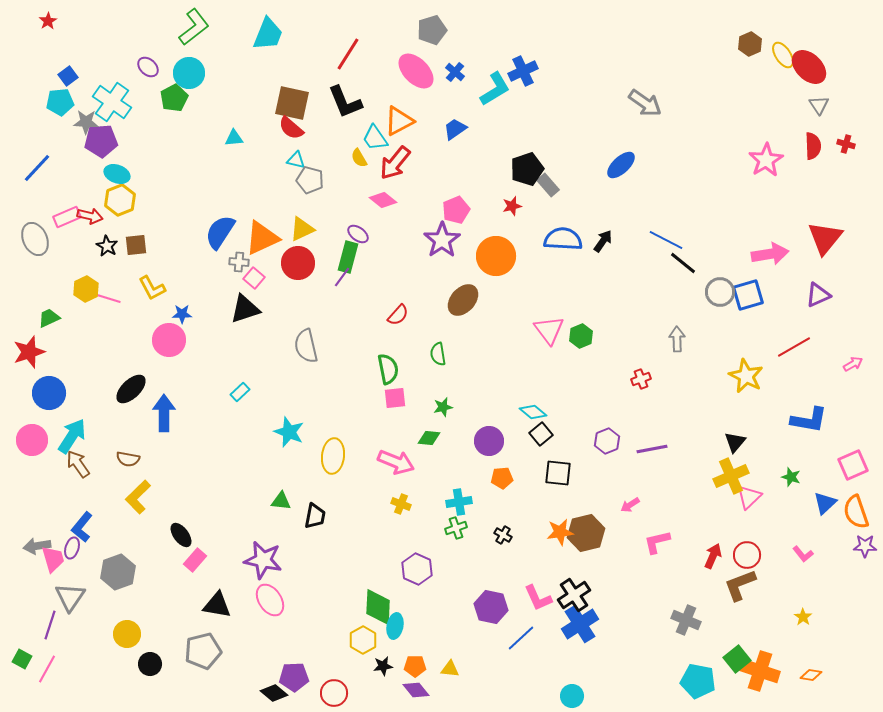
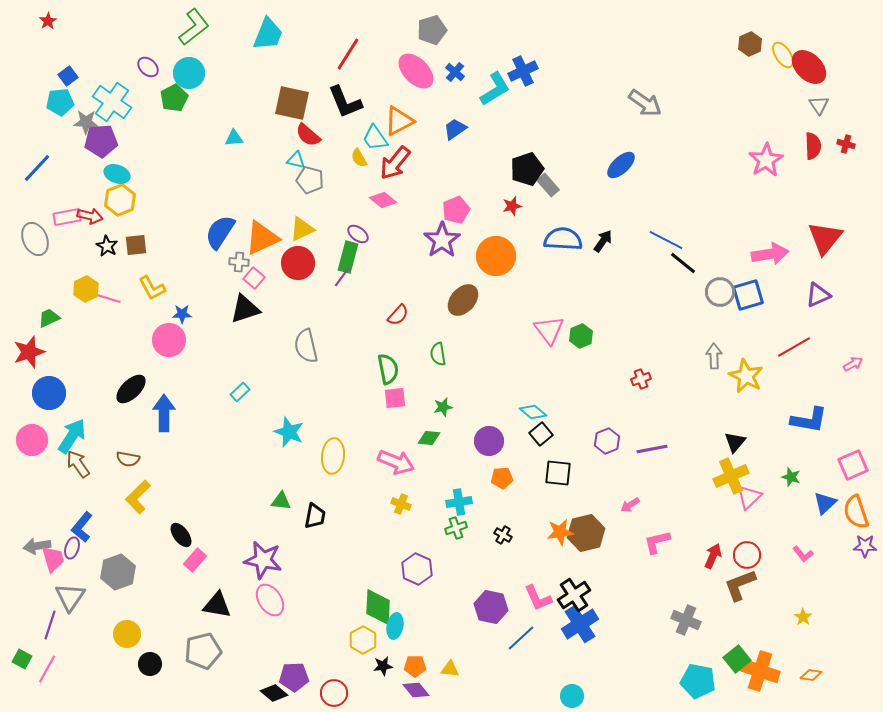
red semicircle at (291, 128): moved 17 px right, 7 px down
pink rectangle at (67, 217): rotated 12 degrees clockwise
gray arrow at (677, 339): moved 37 px right, 17 px down
